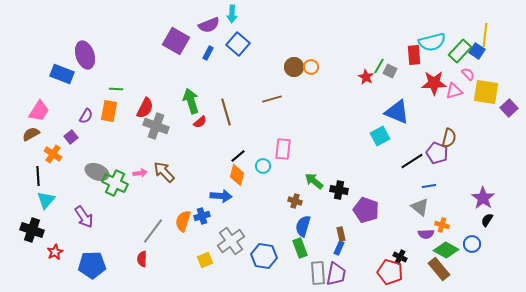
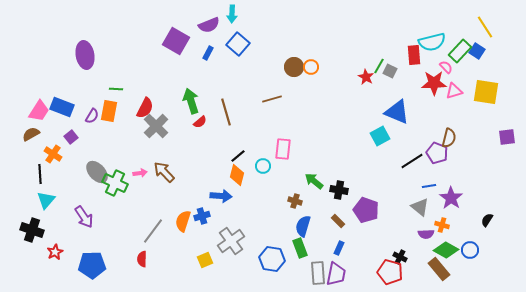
yellow line at (485, 35): moved 8 px up; rotated 40 degrees counterclockwise
purple ellipse at (85, 55): rotated 8 degrees clockwise
blue rectangle at (62, 74): moved 33 px down
pink semicircle at (468, 74): moved 22 px left, 7 px up
purple square at (509, 108): moved 2 px left, 29 px down; rotated 36 degrees clockwise
purple semicircle at (86, 116): moved 6 px right
gray cross at (156, 126): rotated 25 degrees clockwise
gray ellipse at (97, 172): rotated 25 degrees clockwise
black line at (38, 176): moved 2 px right, 2 px up
purple star at (483, 198): moved 32 px left
brown rectangle at (341, 234): moved 3 px left, 13 px up; rotated 32 degrees counterclockwise
blue circle at (472, 244): moved 2 px left, 6 px down
blue hexagon at (264, 256): moved 8 px right, 3 px down
